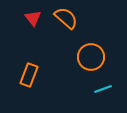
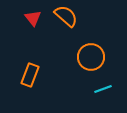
orange semicircle: moved 2 px up
orange rectangle: moved 1 px right
